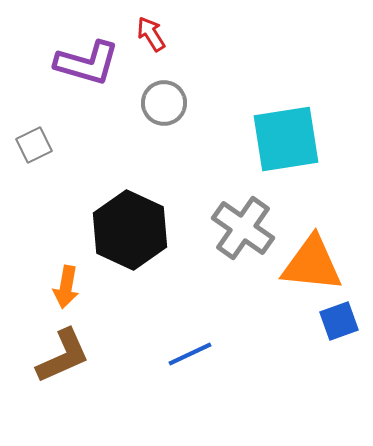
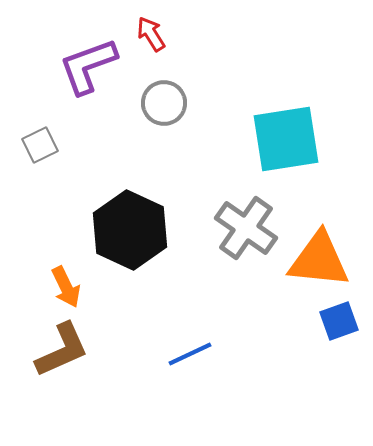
purple L-shape: moved 1 px right, 3 px down; rotated 144 degrees clockwise
gray square: moved 6 px right
gray cross: moved 3 px right
orange triangle: moved 7 px right, 4 px up
orange arrow: rotated 36 degrees counterclockwise
brown L-shape: moved 1 px left, 6 px up
